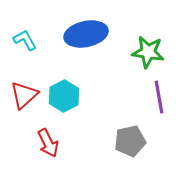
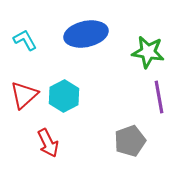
gray pentagon: rotated 8 degrees counterclockwise
